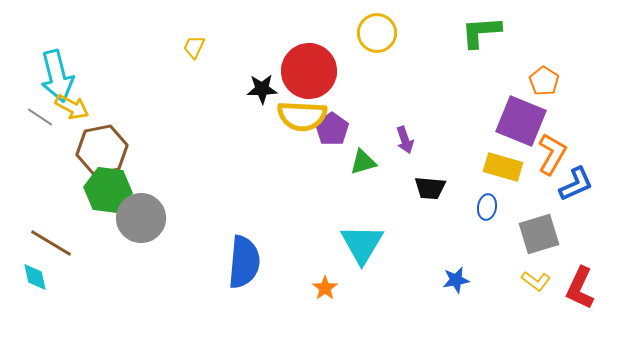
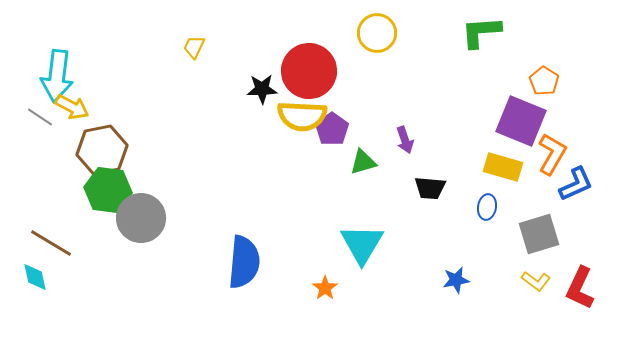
cyan arrow: rotated 21 degrees clockwise
